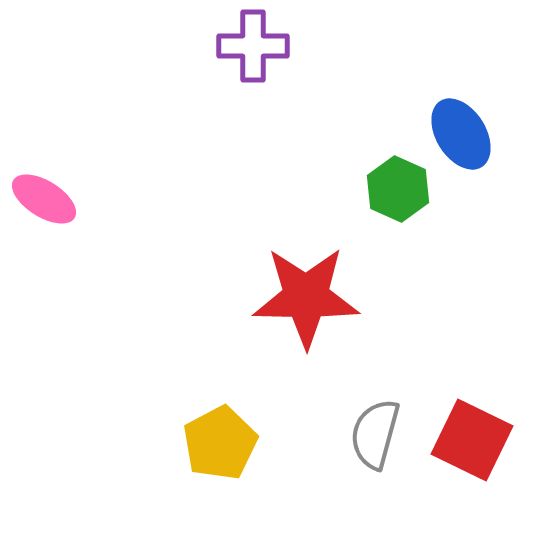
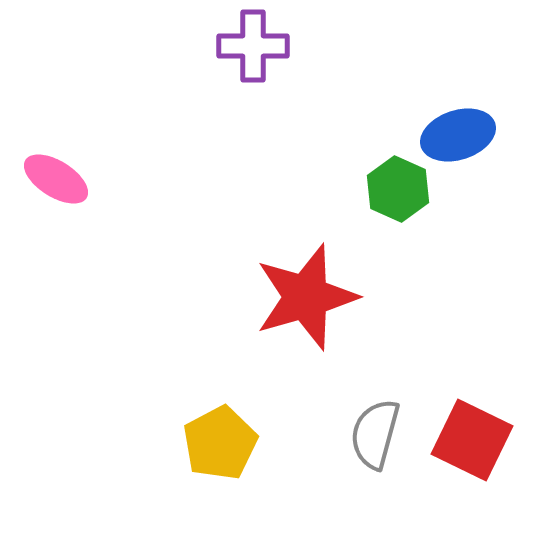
blue ellipse: moved 3 px left, 1 px down; rotated 76 degrees counterclockwise
pink ellipse: moved 12 px right, 20 px up
red star: rotated 17 degrees counterclockwise
